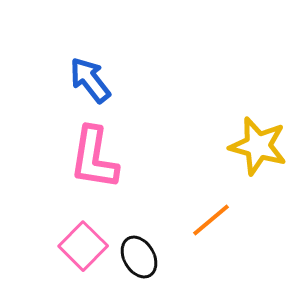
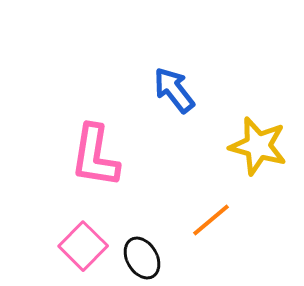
blue arrow: moved 84 px right, 10 px down
pink L-shape: moved 1 px right, 2 px up
black ellipse: moved 3 px right, 1 px down
